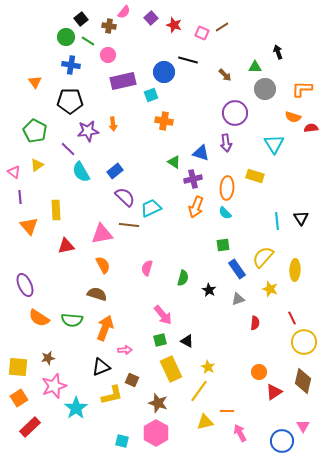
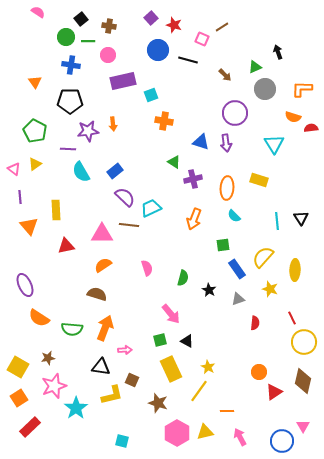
pink semicircle at (124, 12): moved 86 px left; rotated 96 degrees counterclockwise
pink square at (202, 33): moved 6 px down
green line at (88, 41): rotated 32 degrees counterclockwise
green triangle at (255, 67): rotated 24 degrees counterclockwise
blue circle at (164, 72): moved 6 px left, 22 px up
purple line at (68, 149): rotated 42 degrees counterclockwise
blue triangle at (201, 153): moved 11 px up
yellow triangle at (37, 165): moved 2 px left, 1 px up
pink triangle at (14, 172): moved 3 px up
yellow rectangle at (255, 176): moved 4 px right, 4 px down
orange arrow at (196, 207): moved 2 px left, 12 px down
cyan semicircle at (225, 213): moved 9 px right, 3 px down
pink triangle at (102, 234): rotated 10 degrees clockwise
orange semicircle at (103, 265): rotated 96 degrees counterclockwise
pink semicircle at (147, 268): rotated 147 degrees clockwise
pink arrow at (163, 315): moved 8 px right, 1 px up
green semicircle at (72, 320): moved 9 px down
yellow square at (18, 367): rotated 25 degrees clockwise
black triangle at (101, 367): rotated 30 degrees clockwise
yellow triangle at (205, 422): moved 10 px down
pink hexagon at (156, 433): moved 21 px right
pink arrow at (240, 433): moved 4 px down
